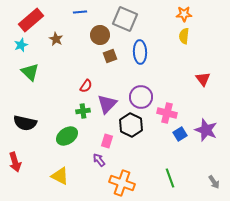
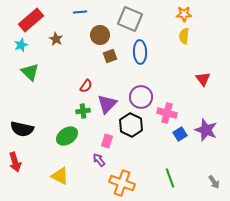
gray square: moved 5 px right
black semicircle: moved 3 px left, 6 px down
